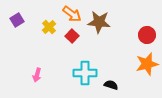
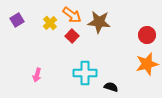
orange arrow: moved 1 px down
yellow cross: moved 1 px right, 4 px up
black semicircle: moved 2 px down
